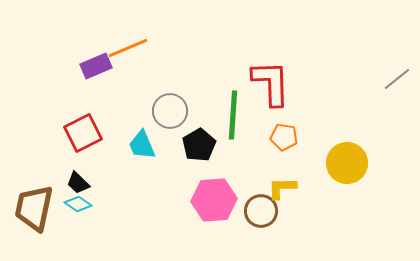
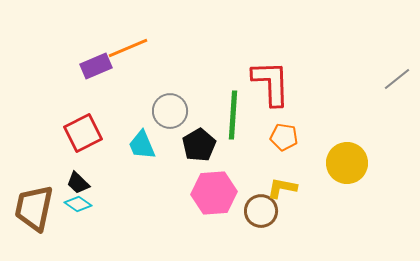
yellow L-shape: rotated 12 degrees clockwise
pink hexagon: moved 7 px up
